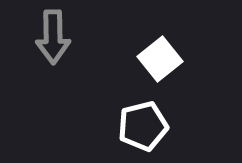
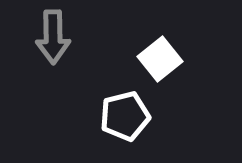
white pentagon: moved 18 px left, 10 px up
